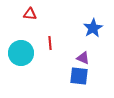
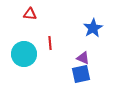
cyan circle: moved 3 px right, 1 px down
blue square: moved 2 px right, 2 px up; rotated 18 degrees counterclockwise
